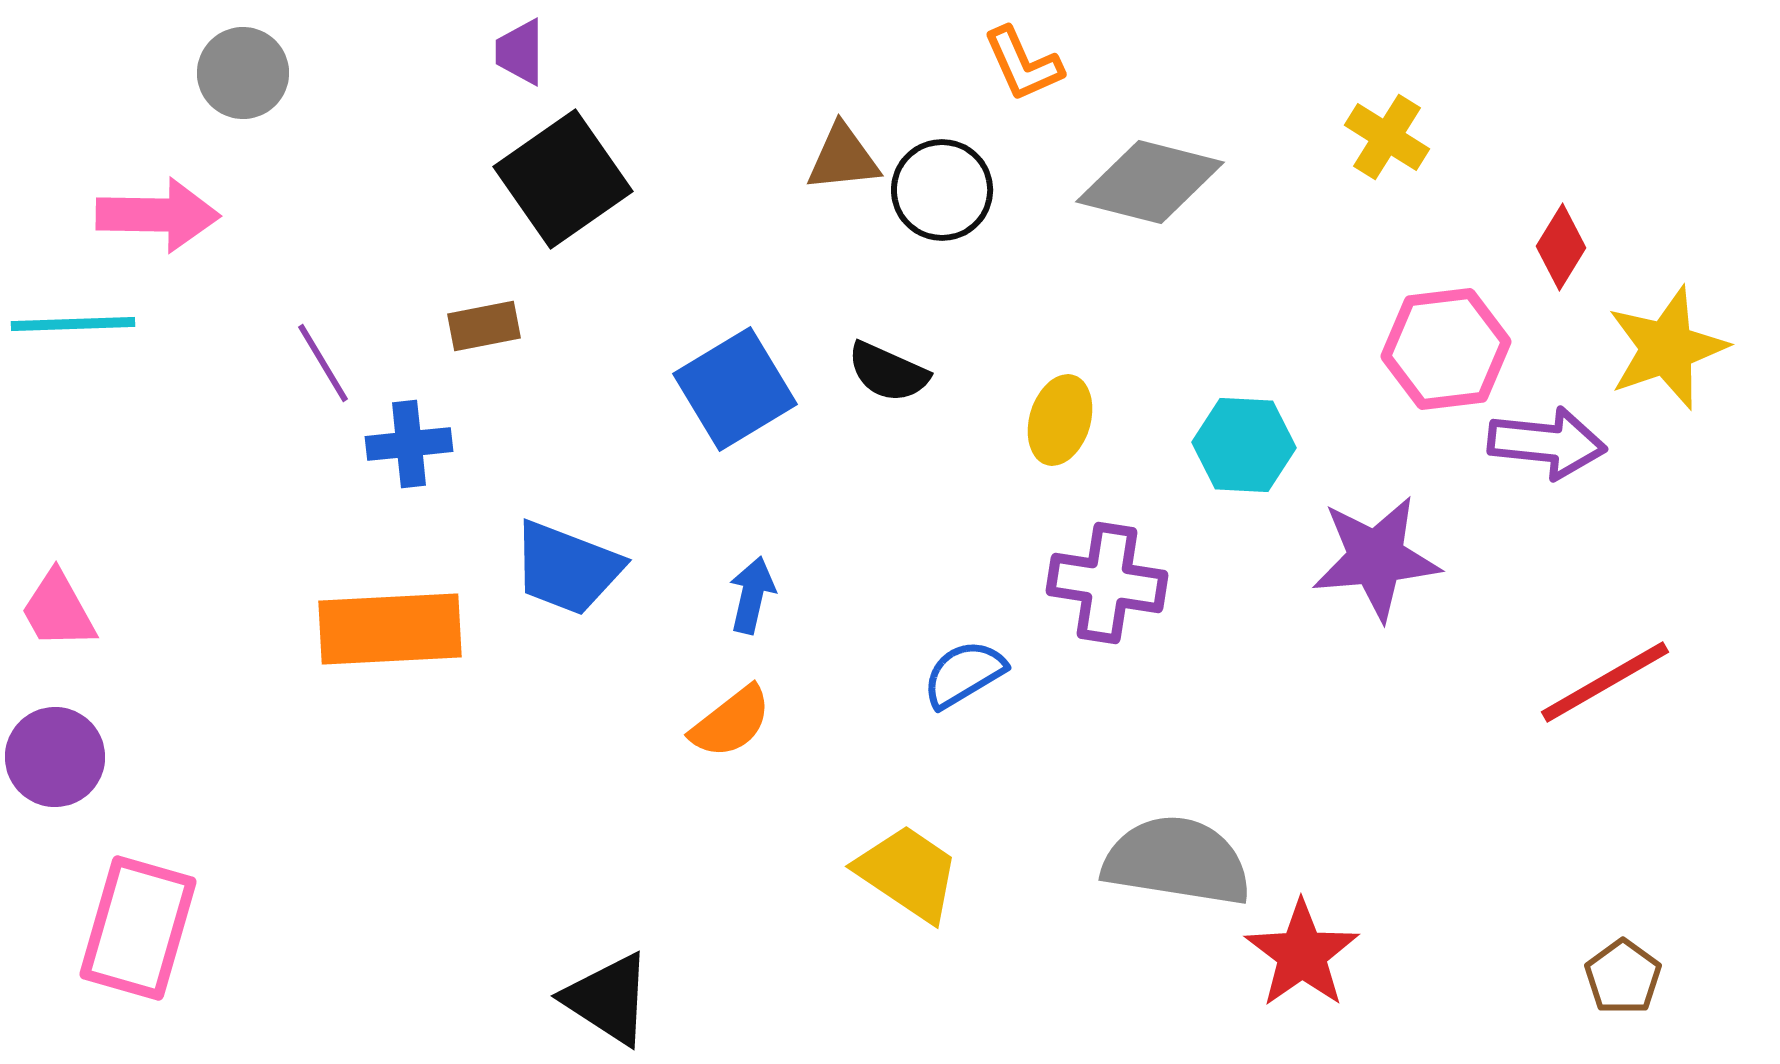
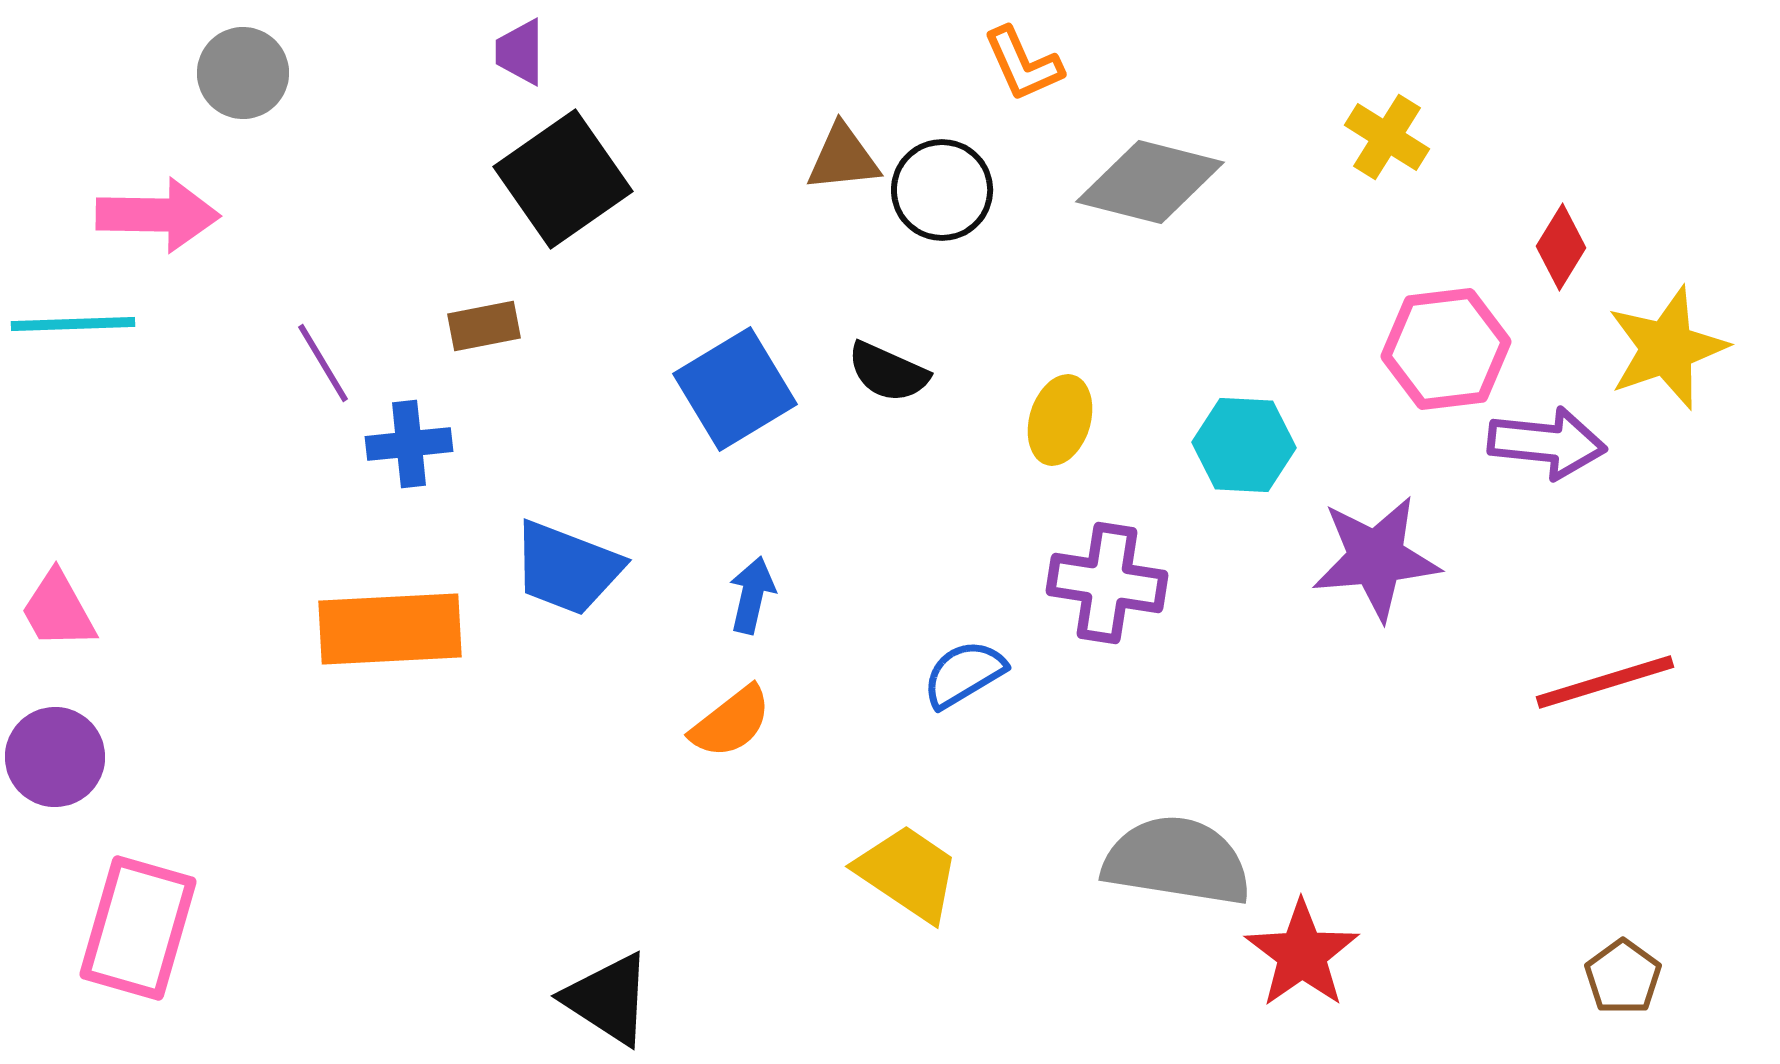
red line: rotated 13 degrees clockwise
